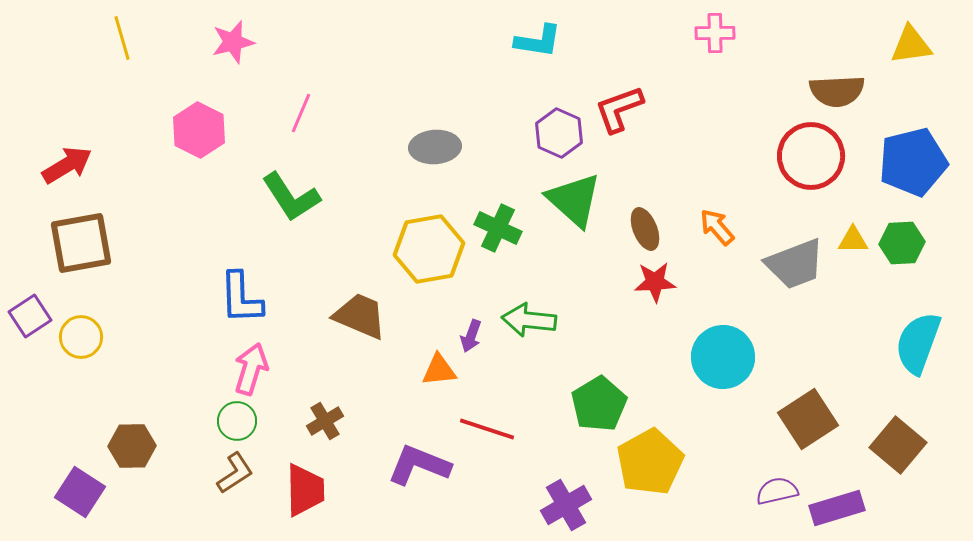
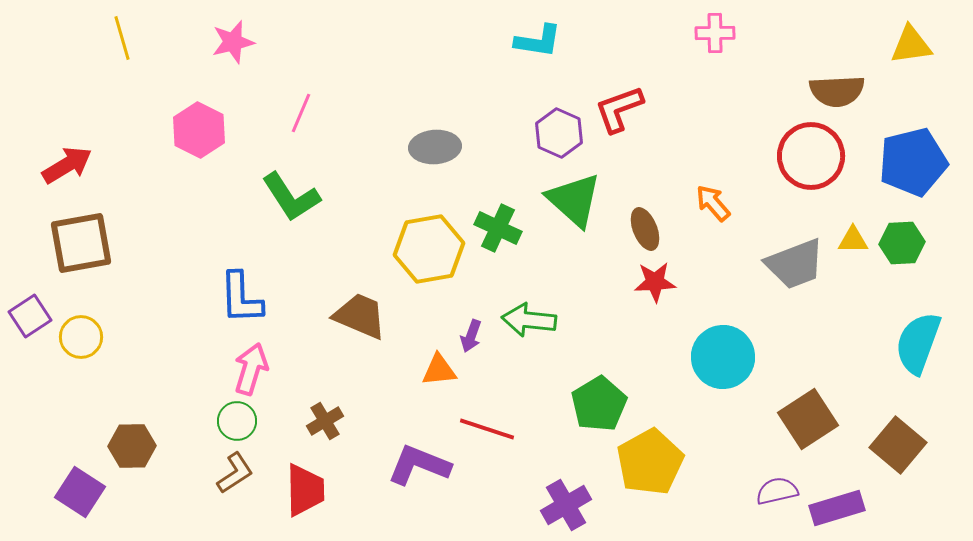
orange arrow at (717, 227): moved 4 px left, 24 px up
